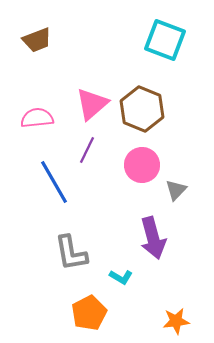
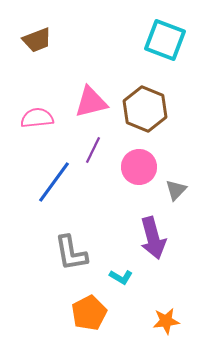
pink triangle: moved 1 px left, 2 px up; rotated 27 degrees clockwise
brown hexagon: moved 3 px right
purple line: moved 6 px right
pink circle: moved 3 px left, 2 px down
blue line: rotated 66 degrees clockwise
orange star: moved 10 px left
